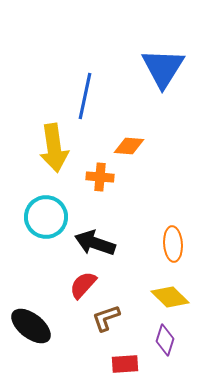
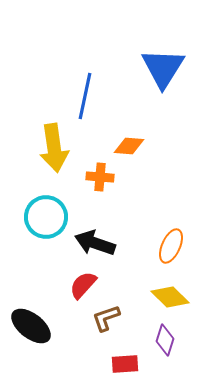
orange ellipse: moved 2 px left, 2 px down; rotated 28 degrees clockwise
